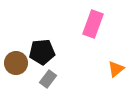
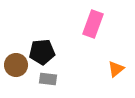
brown circle: moved 2 px down
gray rectangle: rotated 60 degrees clockwise
